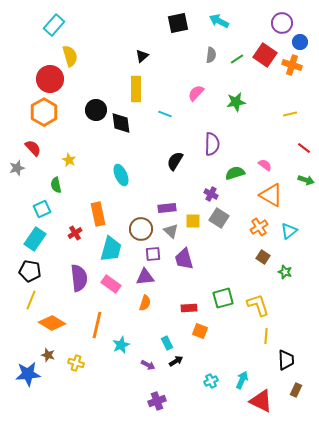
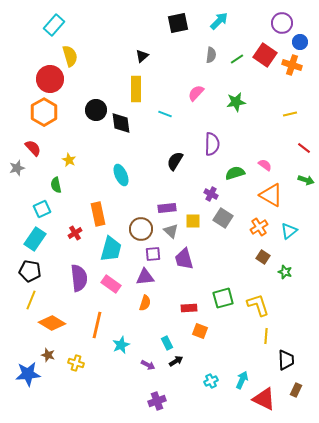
cyan arrow at (219, 21): rotated 108 degrees clockwise
gray square at (219, 218): moved 4 px right
red triangle at (261, 401): moved 3 px right, 2 px up
